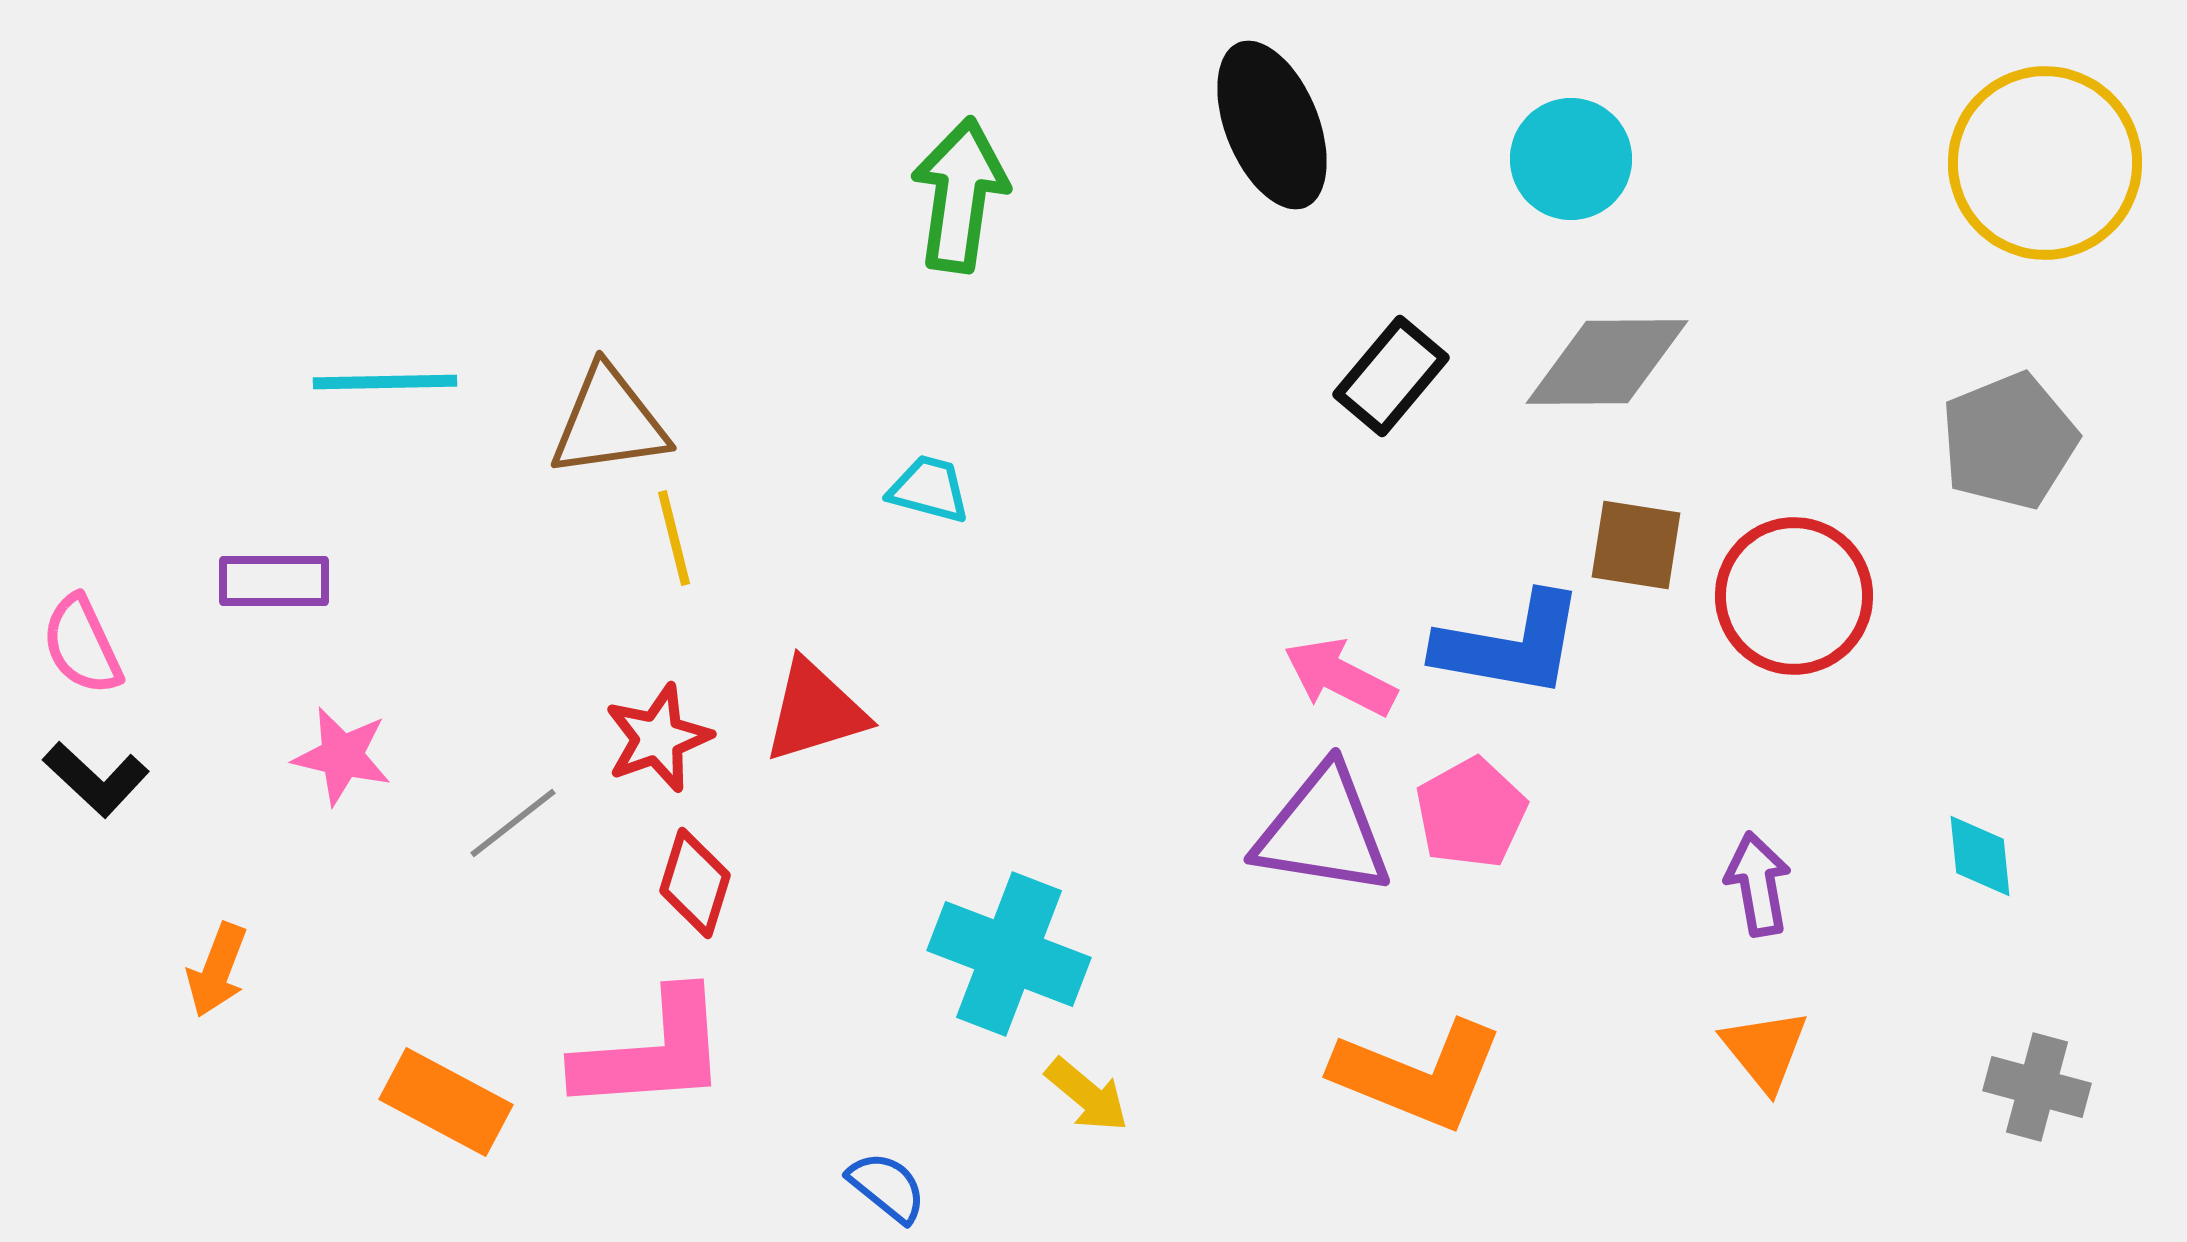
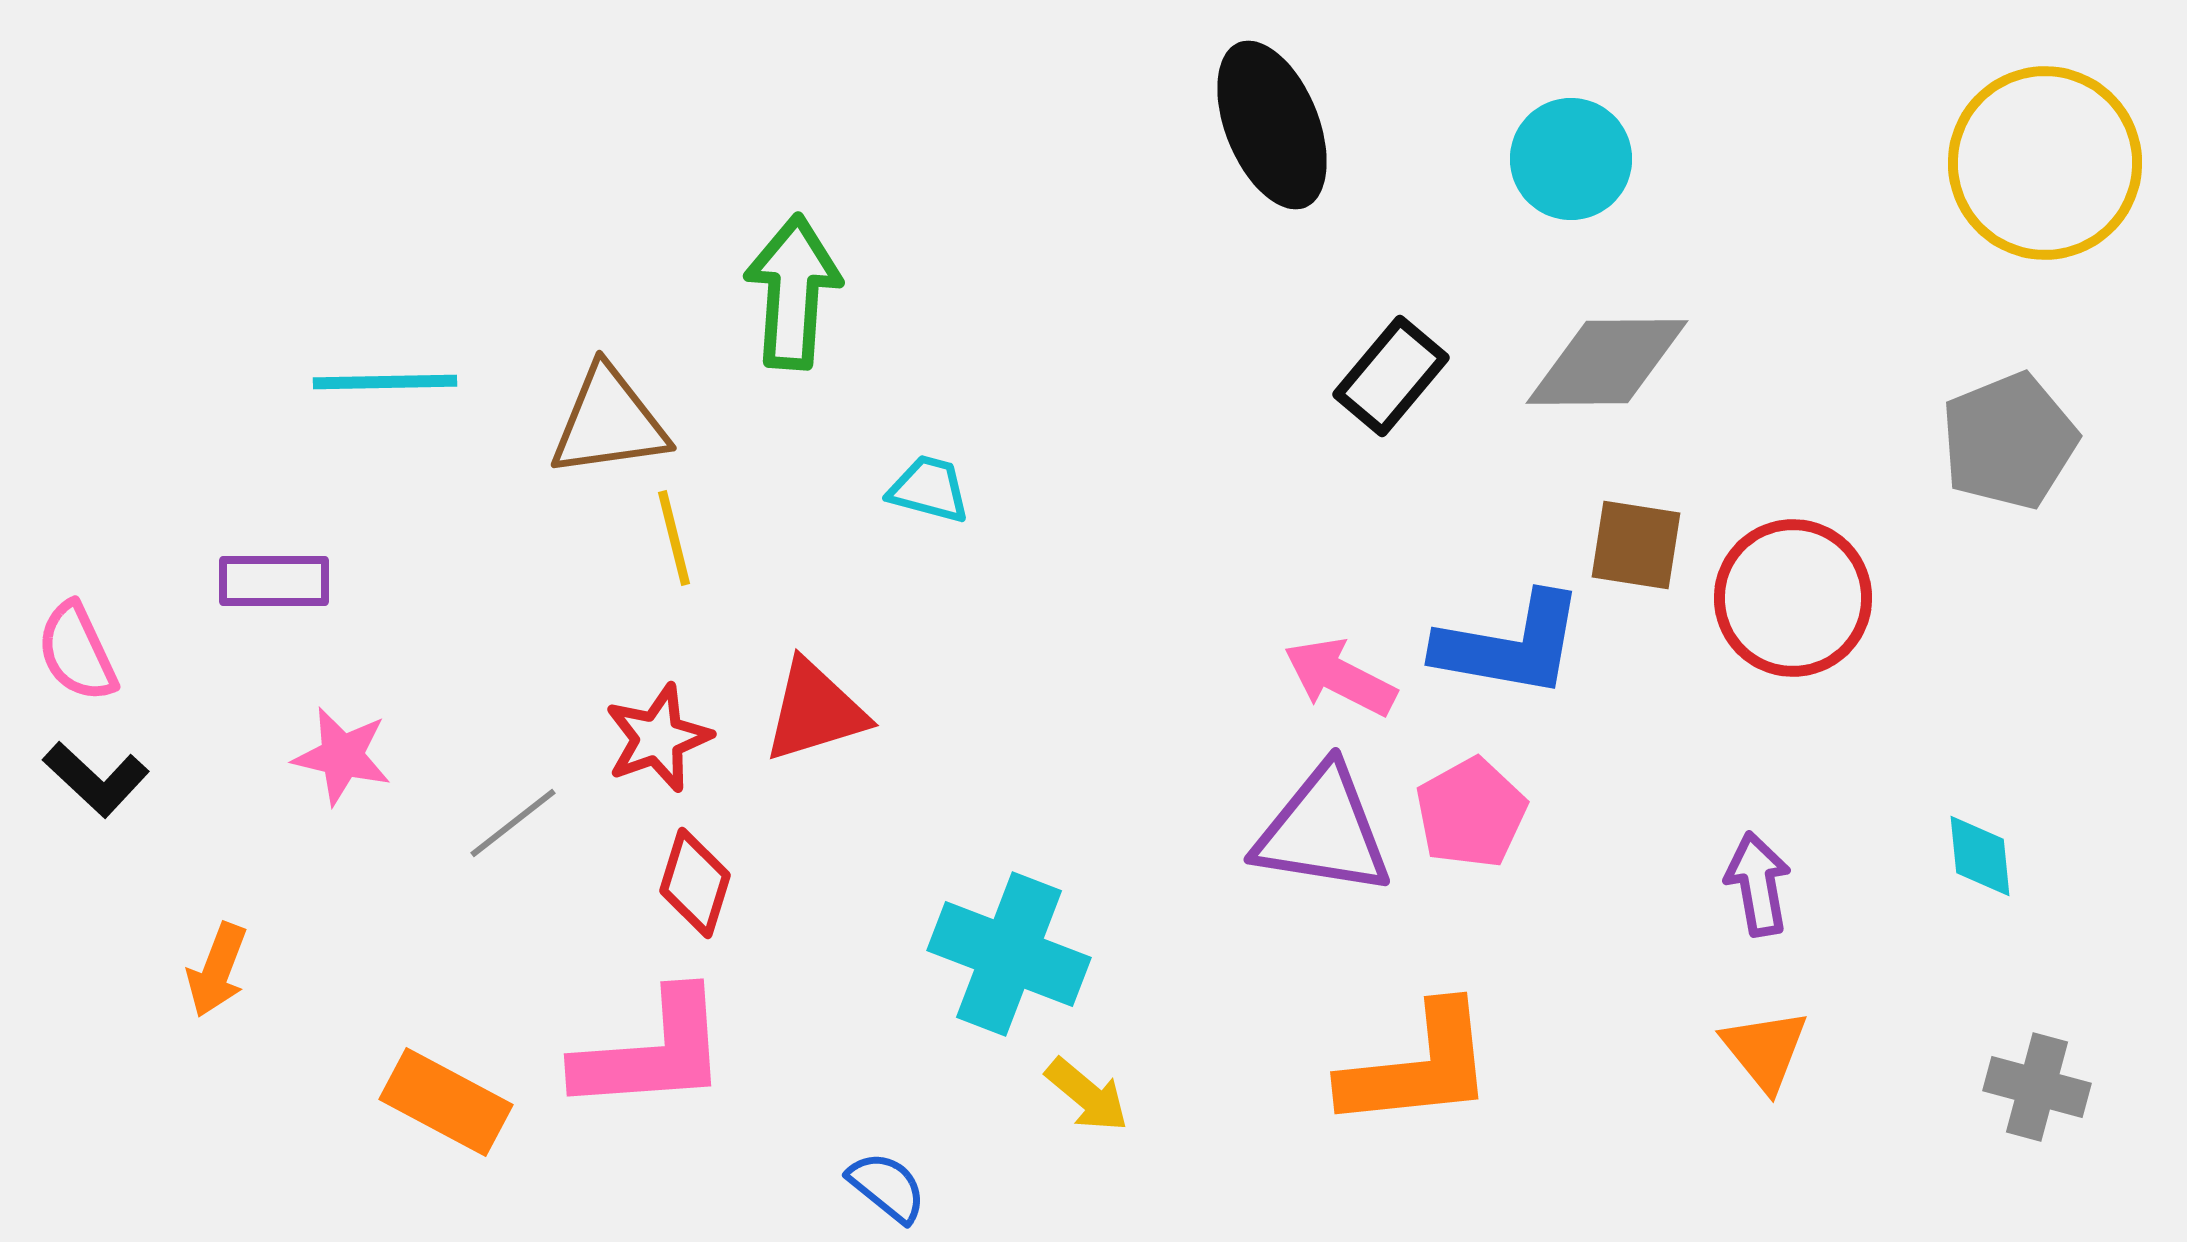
green arrow: moved 167 px left, 97 px down; rotated 4 degrees counterclockwise
red circle: moved 1 px left, 2 px down
pink semicircle: moved 5 px left, 7 px down
orange L-shape: moved 8 px up; rotated 28 degrees counterclockwise
